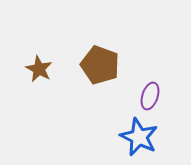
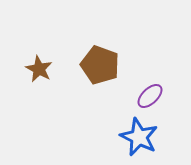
purple ellipse: rotated 28 degrees clockwise
